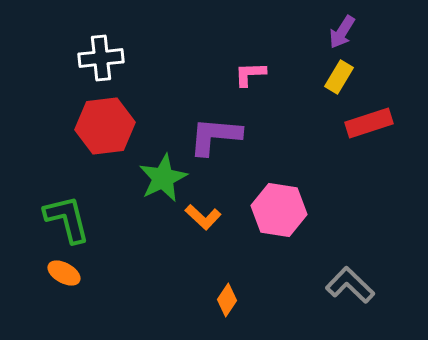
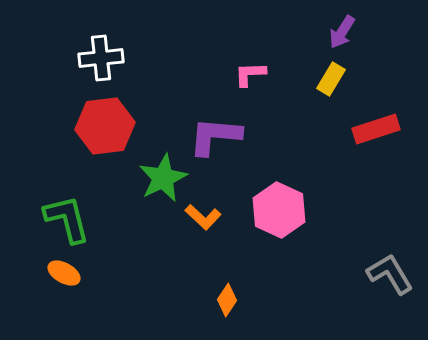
yellow rectangle: moved 8 px left, 2 px down
red rectangle: moved 7 px right, 6 px down
pink hexagon: rotated 16 degrees clockwise
gray L-shape: moved 40 px right, 11 px up; rotated 15 degrees clockwise
